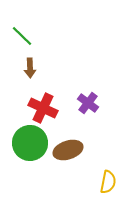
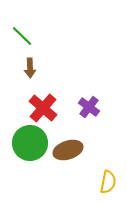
purple cross: moved 1 px right, 4 px down
red cross: rotated 16 degrees clockwise
